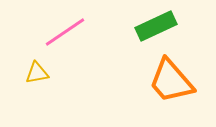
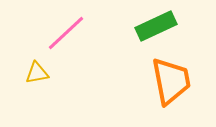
pink line: moved 1 px right, 1 px down; rotated 9 degrees counterclockwise
orange trapezoid: rotated 150 degrees counterclockwise
